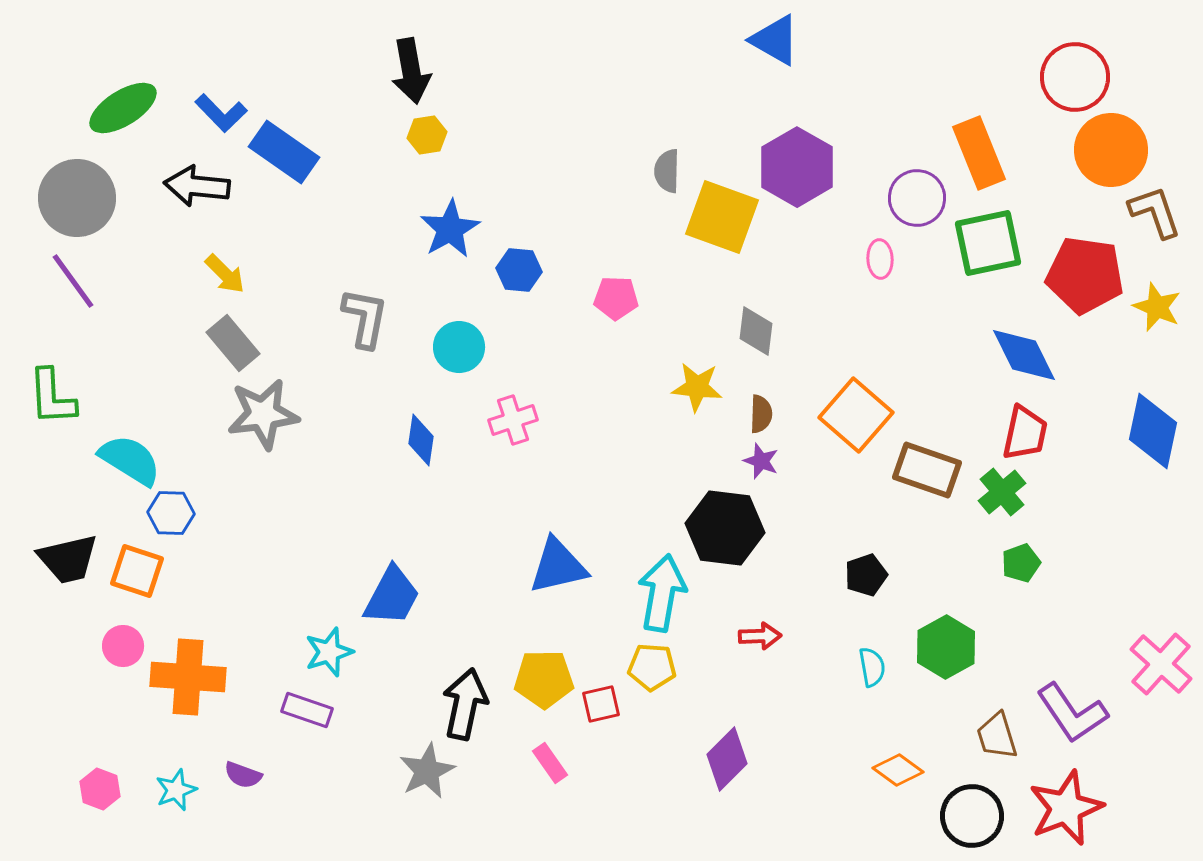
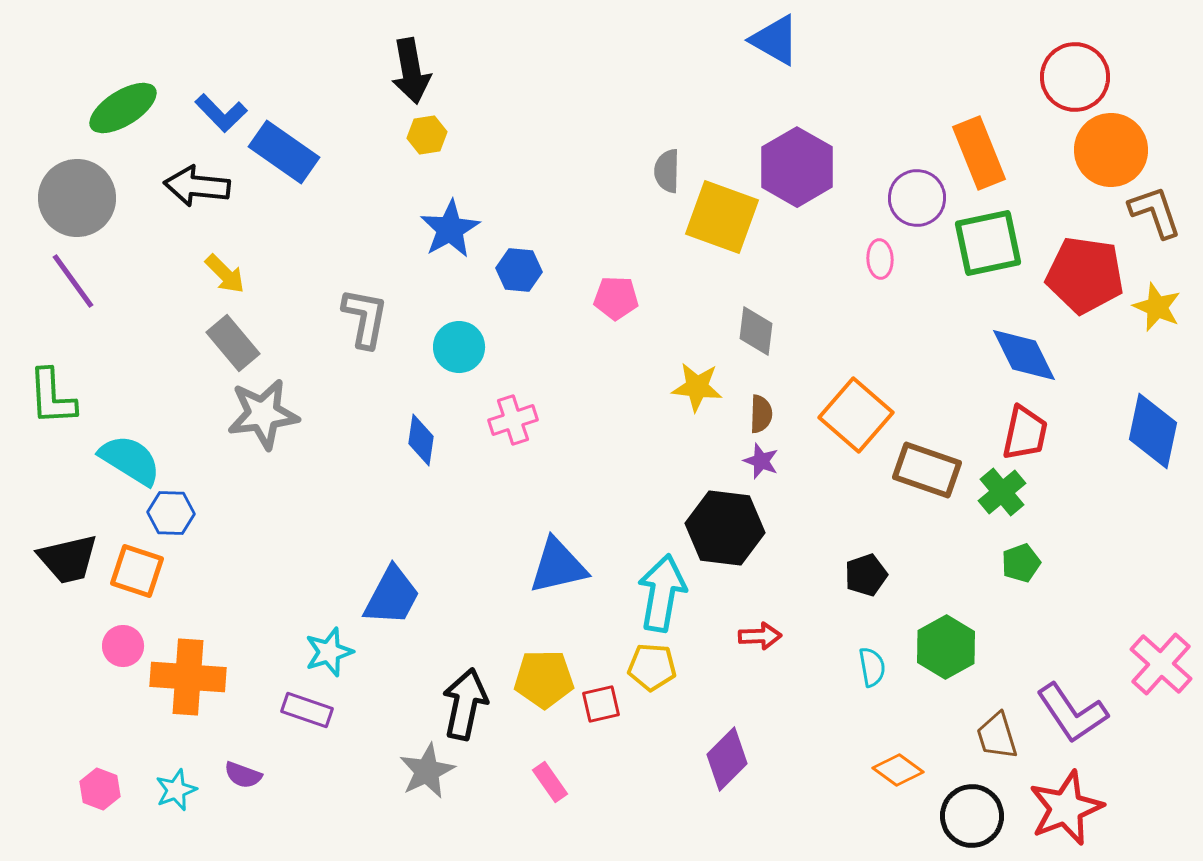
pink rectangle at (550, 763): moved 19 px down
